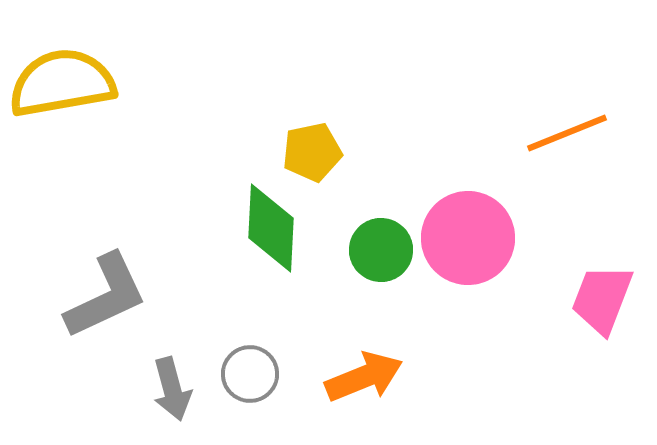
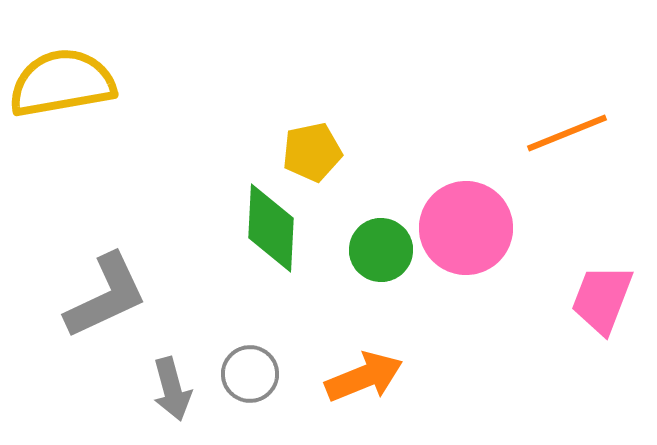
pink circle: moved 2 px left, 10 px up
